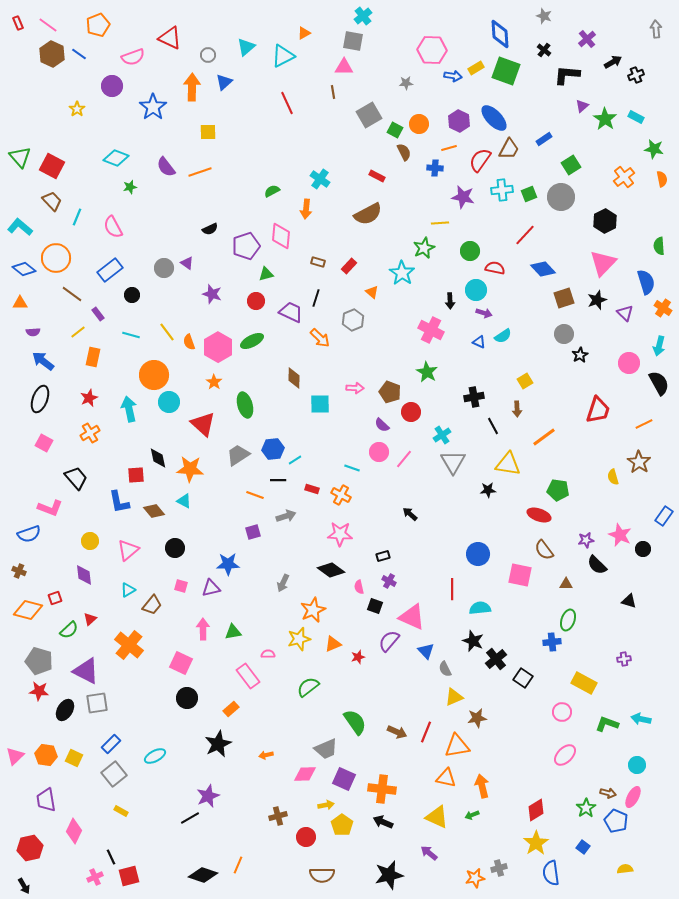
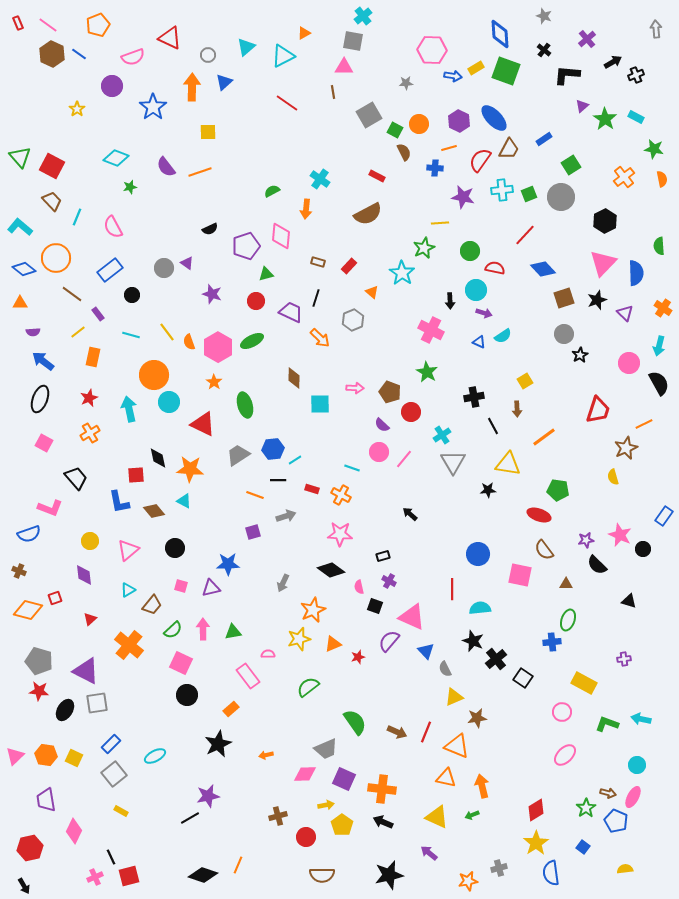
red line at (287, 103): rotated 30 degrees counterclockwise
blue semicircle at (646, 282): moved 10 px left, 9 px up; rotated 15 degrees clockwise
red triangle at (203, 424): rotated 16 degrees counterclockwise
brown star at (639, 462): moved 13 px left, 14 px up; rotated 15 degrees clockwise
green semicircle at (69, 630): moved 104 px right
black circle at (187, 698): moved 3 px up
orange triangle at (457, 746): rotated 32 degrees clockwise
purple star at (208, 796): rotated 10 degrees clockwise
orange star at (475, 878): moved 7 px left, 3 px down
